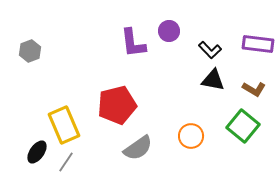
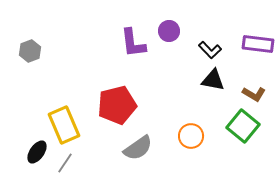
brown L-shape: moved 5 px down
gray line: moved 1 px left, 1 px down
